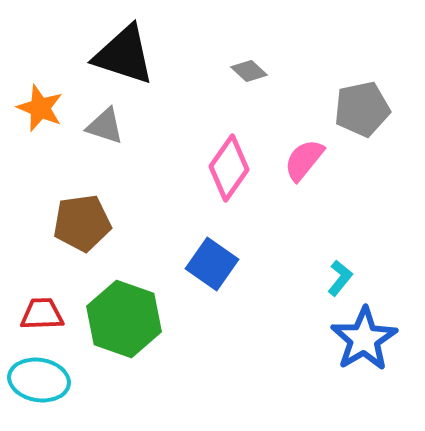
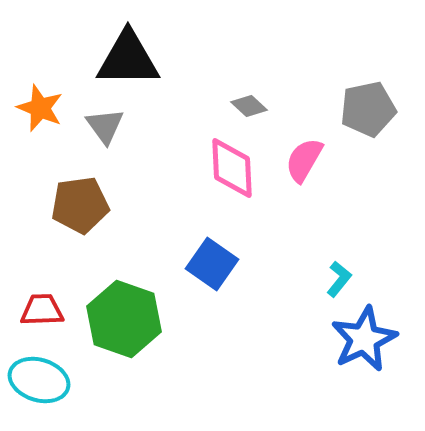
black triangle: moved 4 px right, 4 px down; rotated 18 degrees counterclockwise
gray diamond: moved 35 px down
gray pentagon: moved 6 px right
gray triangle: rotated 36 degrees clockwise
pink semicircle: rotated 9 degrees counterclockwise
pink diamond: moved 3 px right; rotated 38 degrees counterclockwise
brown pentagon: moved 2 px left, 18 px up
cyan L-shape: moved 1 px left, 1 px down
red trapezoid: moved 4 px up
blue star: rotated 6 degrees clockwise
cyan ellipse: rotated 8 degrees clockwise
